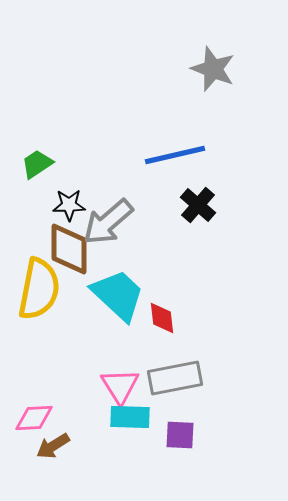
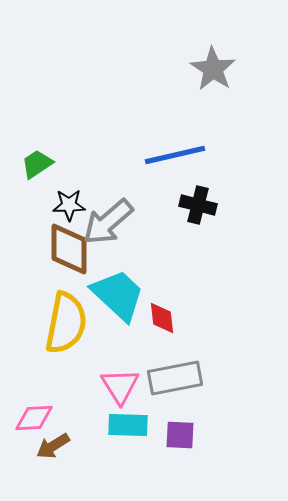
gray star: rotated 12 degrees clockwise
black cross: rotated 27 degrees counterclockwise
yellow semicircle: moved 27 px right, 34 px down
cyan rectangle: moved 2 px left, 8 px down
